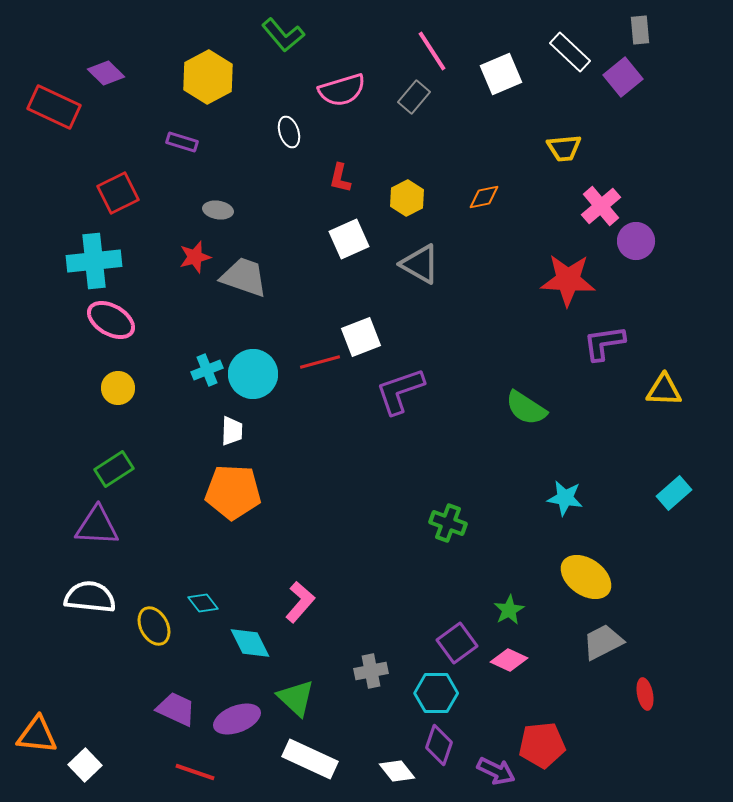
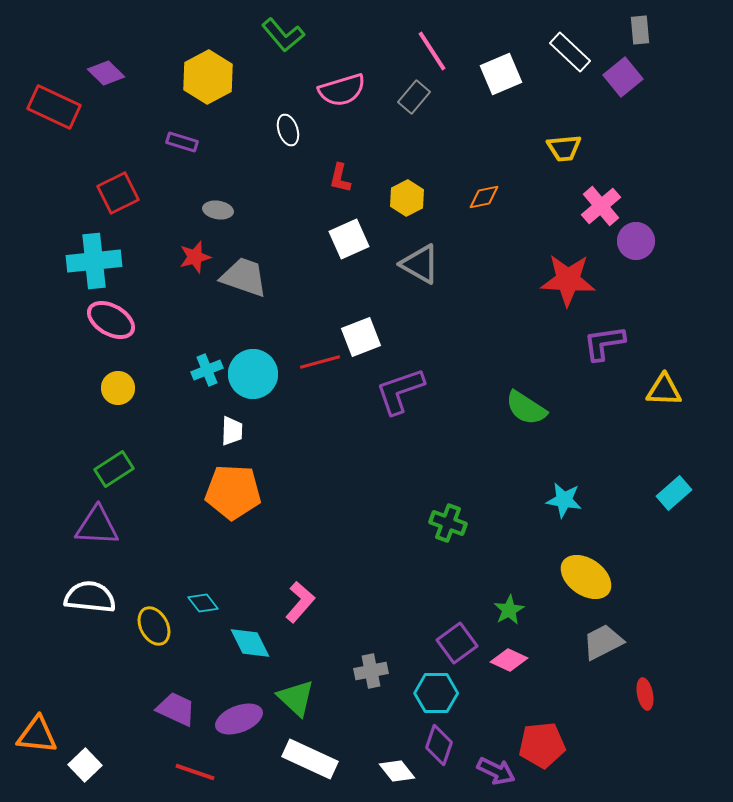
white ellipse at (289, 132): moved 1 px left, 2 px up
cyan star at (565, 498): moved 1 px left, 2 px down
purple ellipse at (237, 719): moved 2 px right
